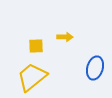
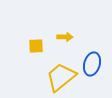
blue ellipse: moved 3 px left, 4 px up
yellow trapezoid: moved 29 px right
